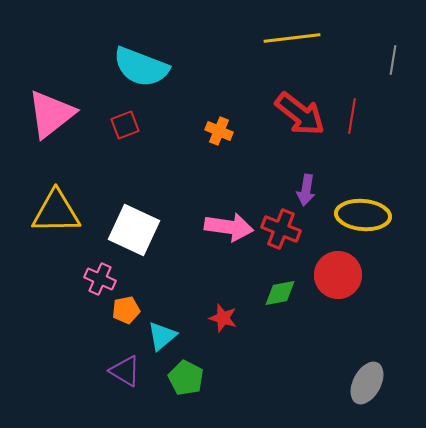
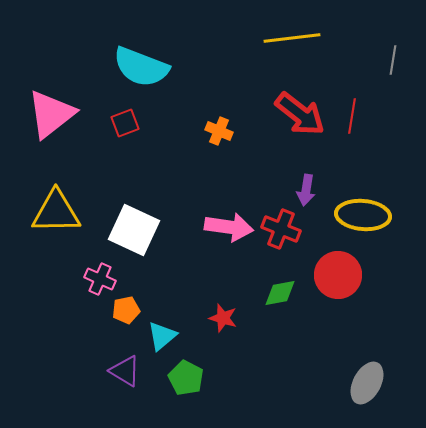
red square: moved 2 px up
